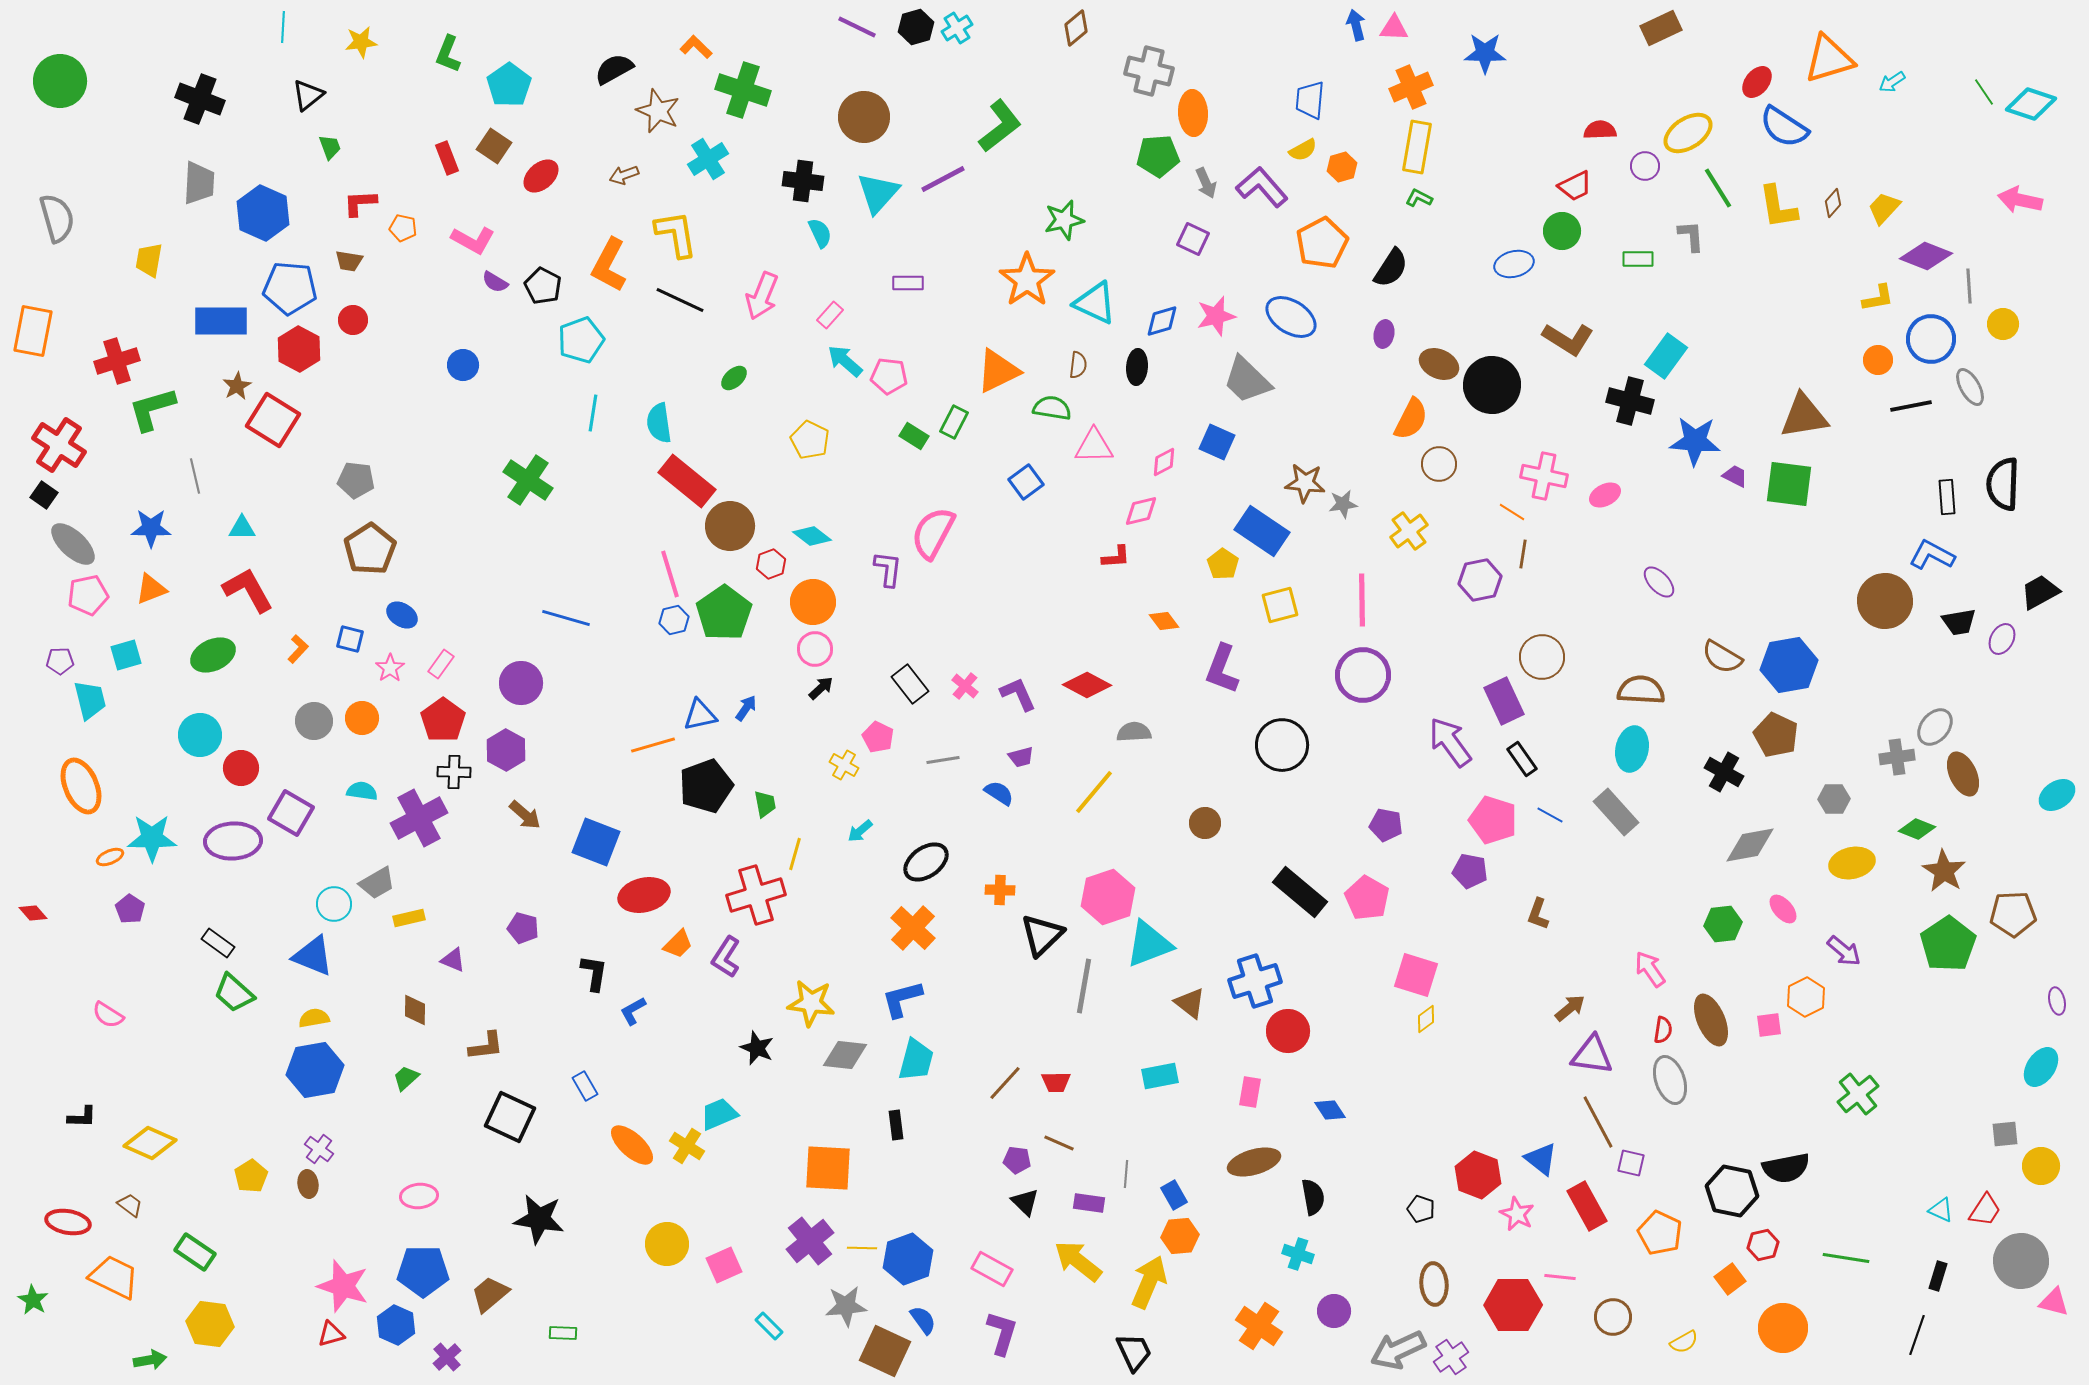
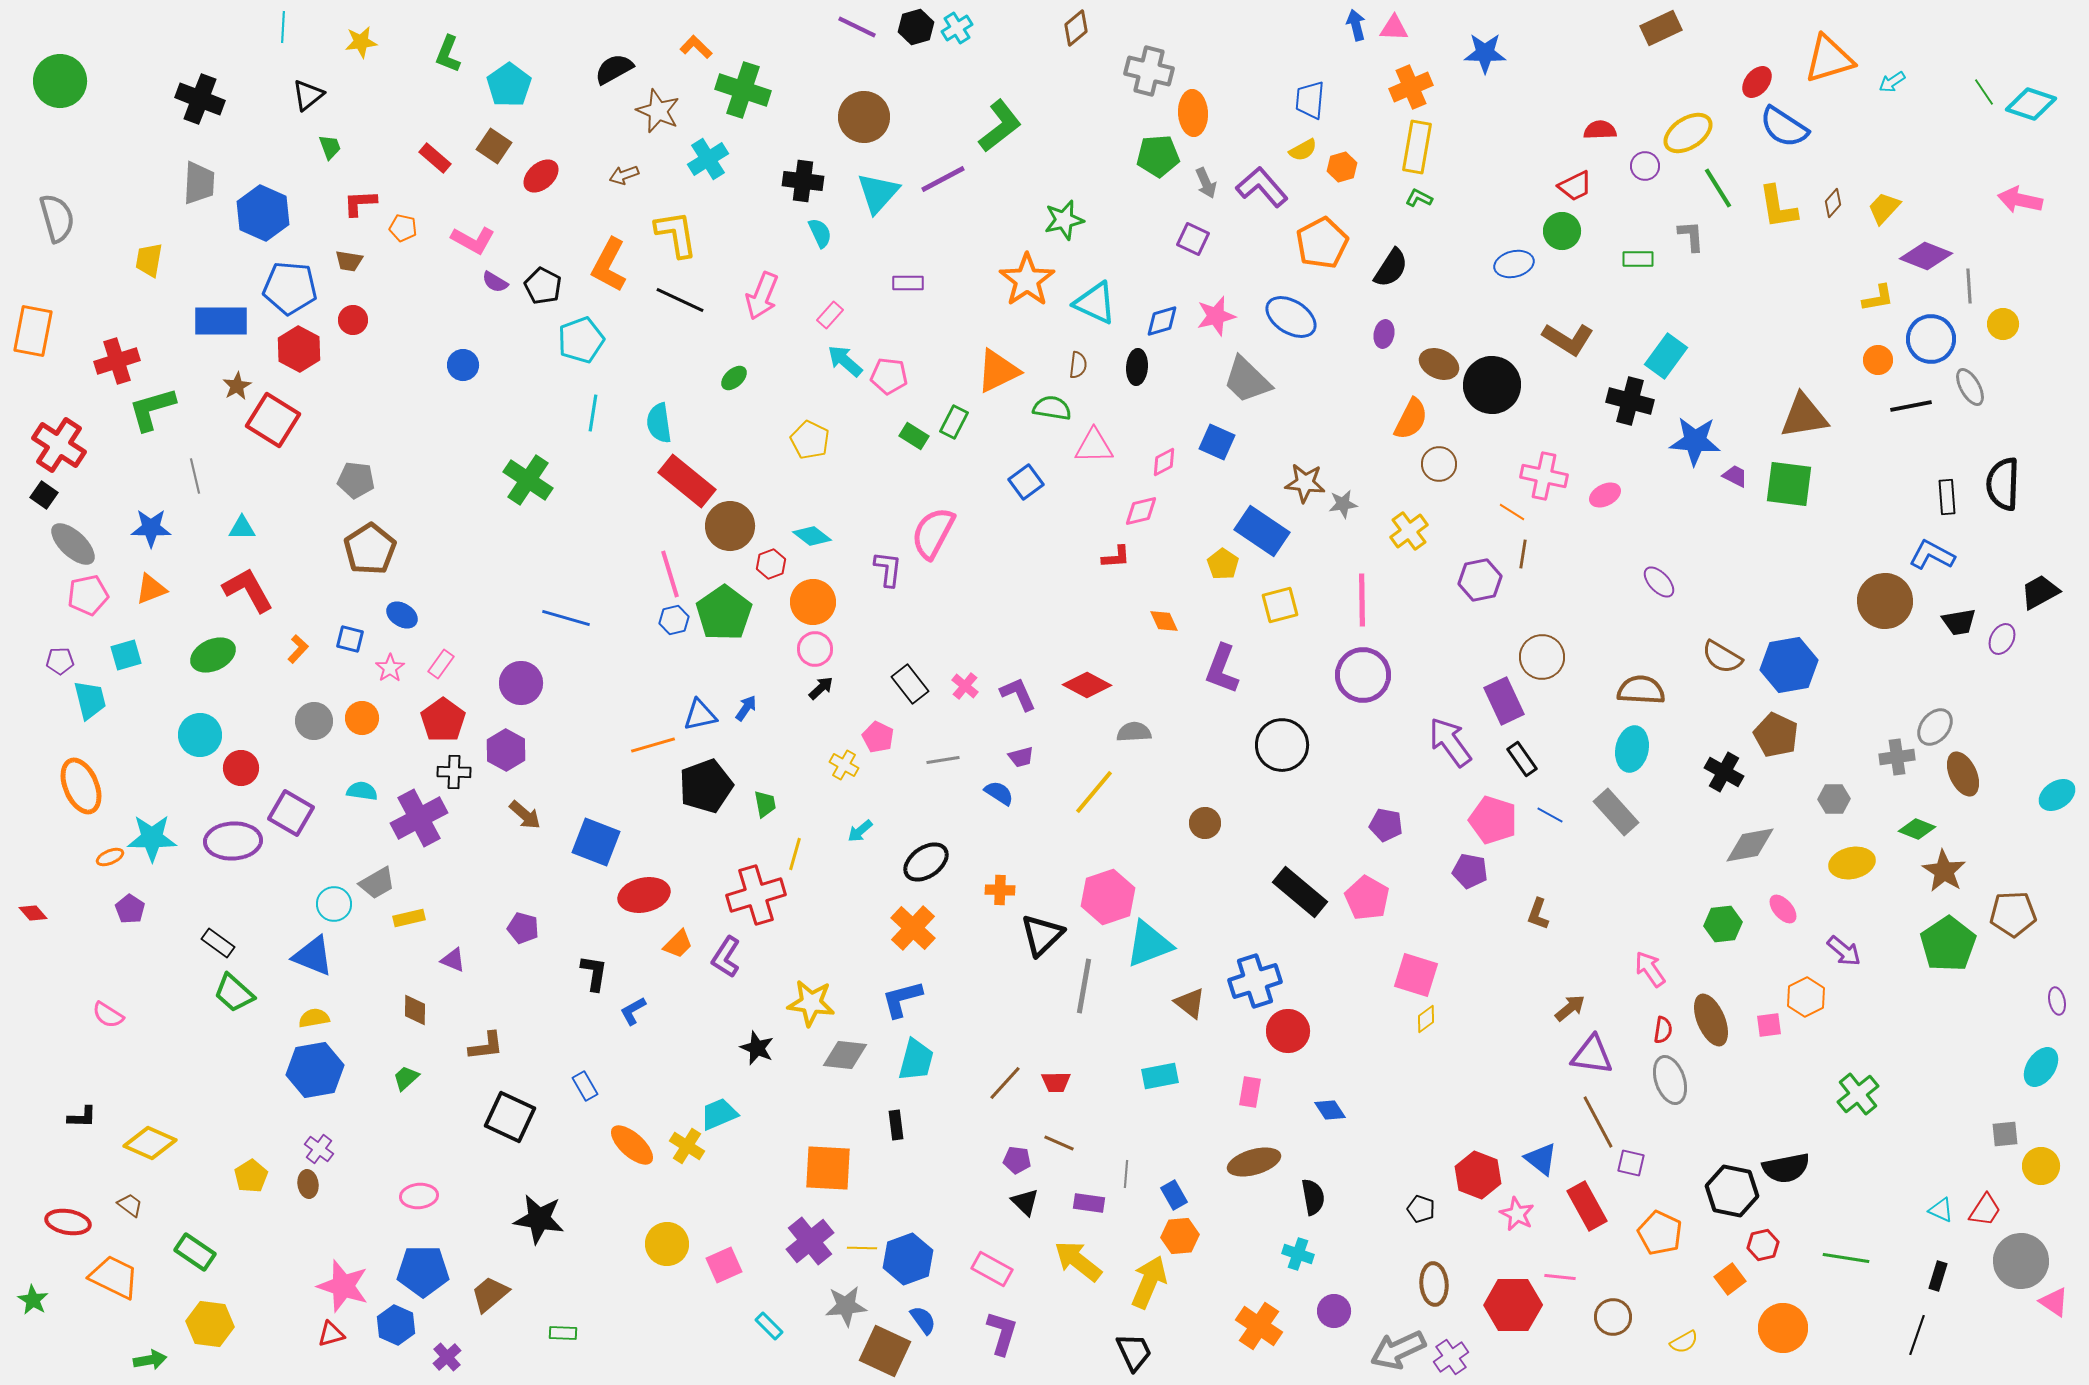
red rectangle at (447, 158): moved 12 px left; rotated 28 degrees counterclockwise
orange diamond at (1164, 621): rotated 12 degrees clockwise
pink triangle at (2054, 1302): rotated 20 degrees clockwise
